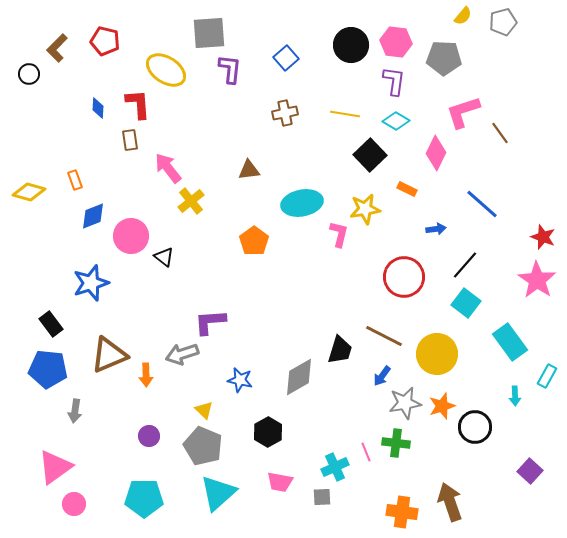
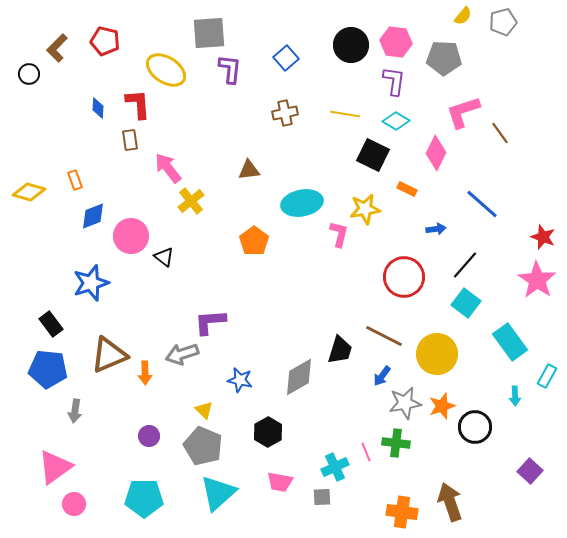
black square at (370, 155): moved 3 px right; rotated 20 degrees counterclockwise
orange arrow at (146, 375): moved 1 px left, 2 px up
